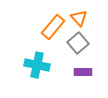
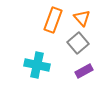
orange triangle: moved 3 px right
orange rectangle: moved 7 px up; rotated 20 degrees counterclockwise
purple rectangle: moved 1 px right, 1 px up; rotated 30 degrees counterclockwise
